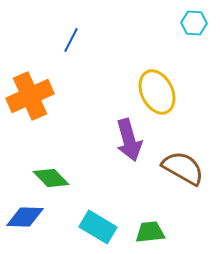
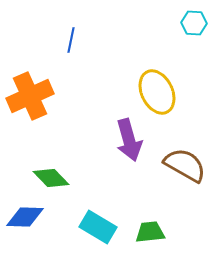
blue line: rotated 15 degrees counterclockwise
brown semicircle: moved 2 px right, 3 px up
